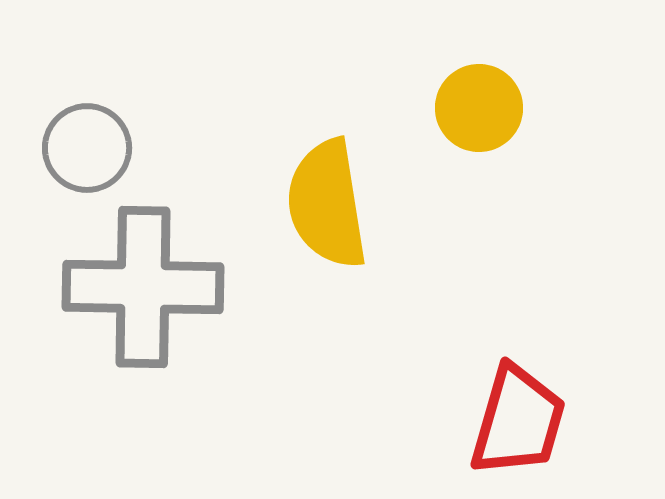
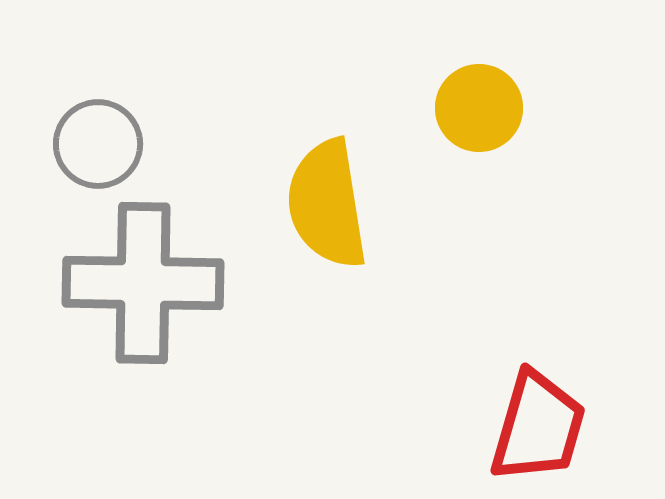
gray circle: moved 11 px right, 4 px up
gray cross: moved 4 px up
red trapezoid: moved 20 px right, 6 px down
